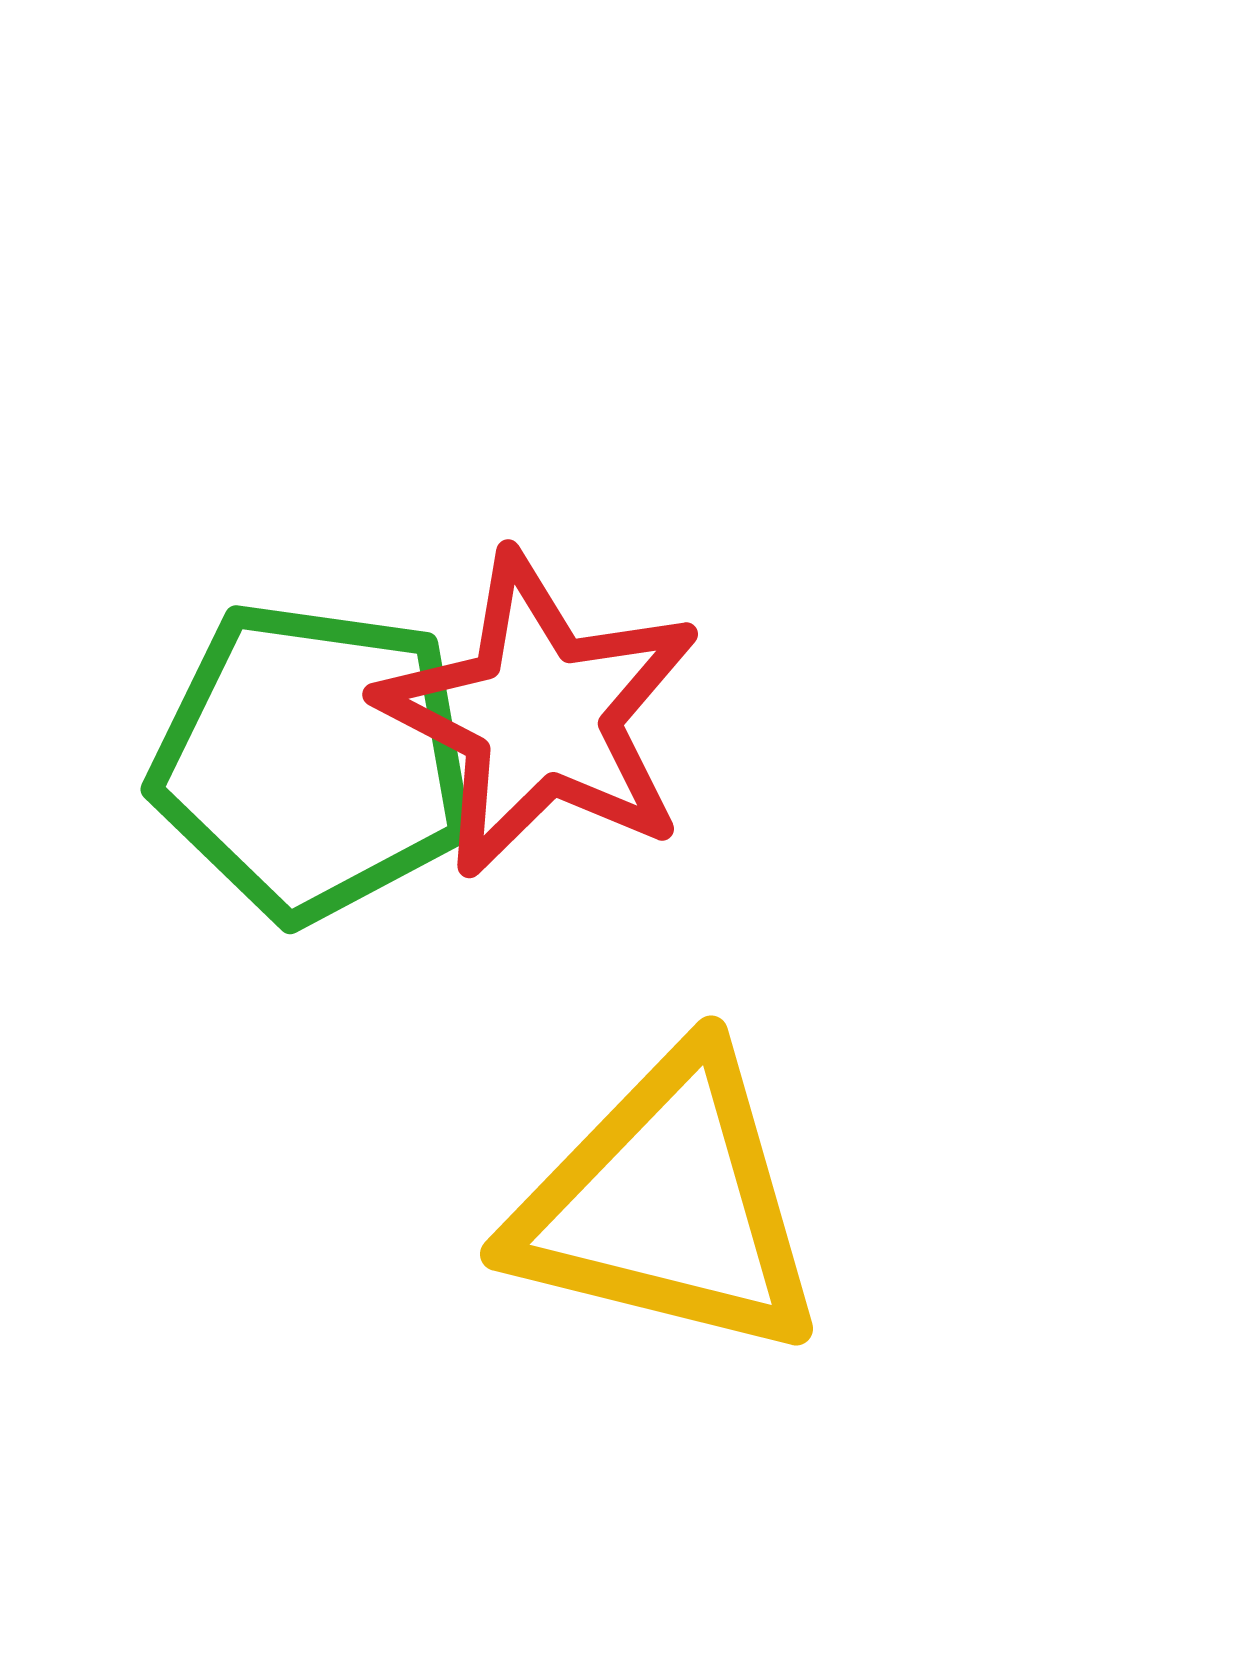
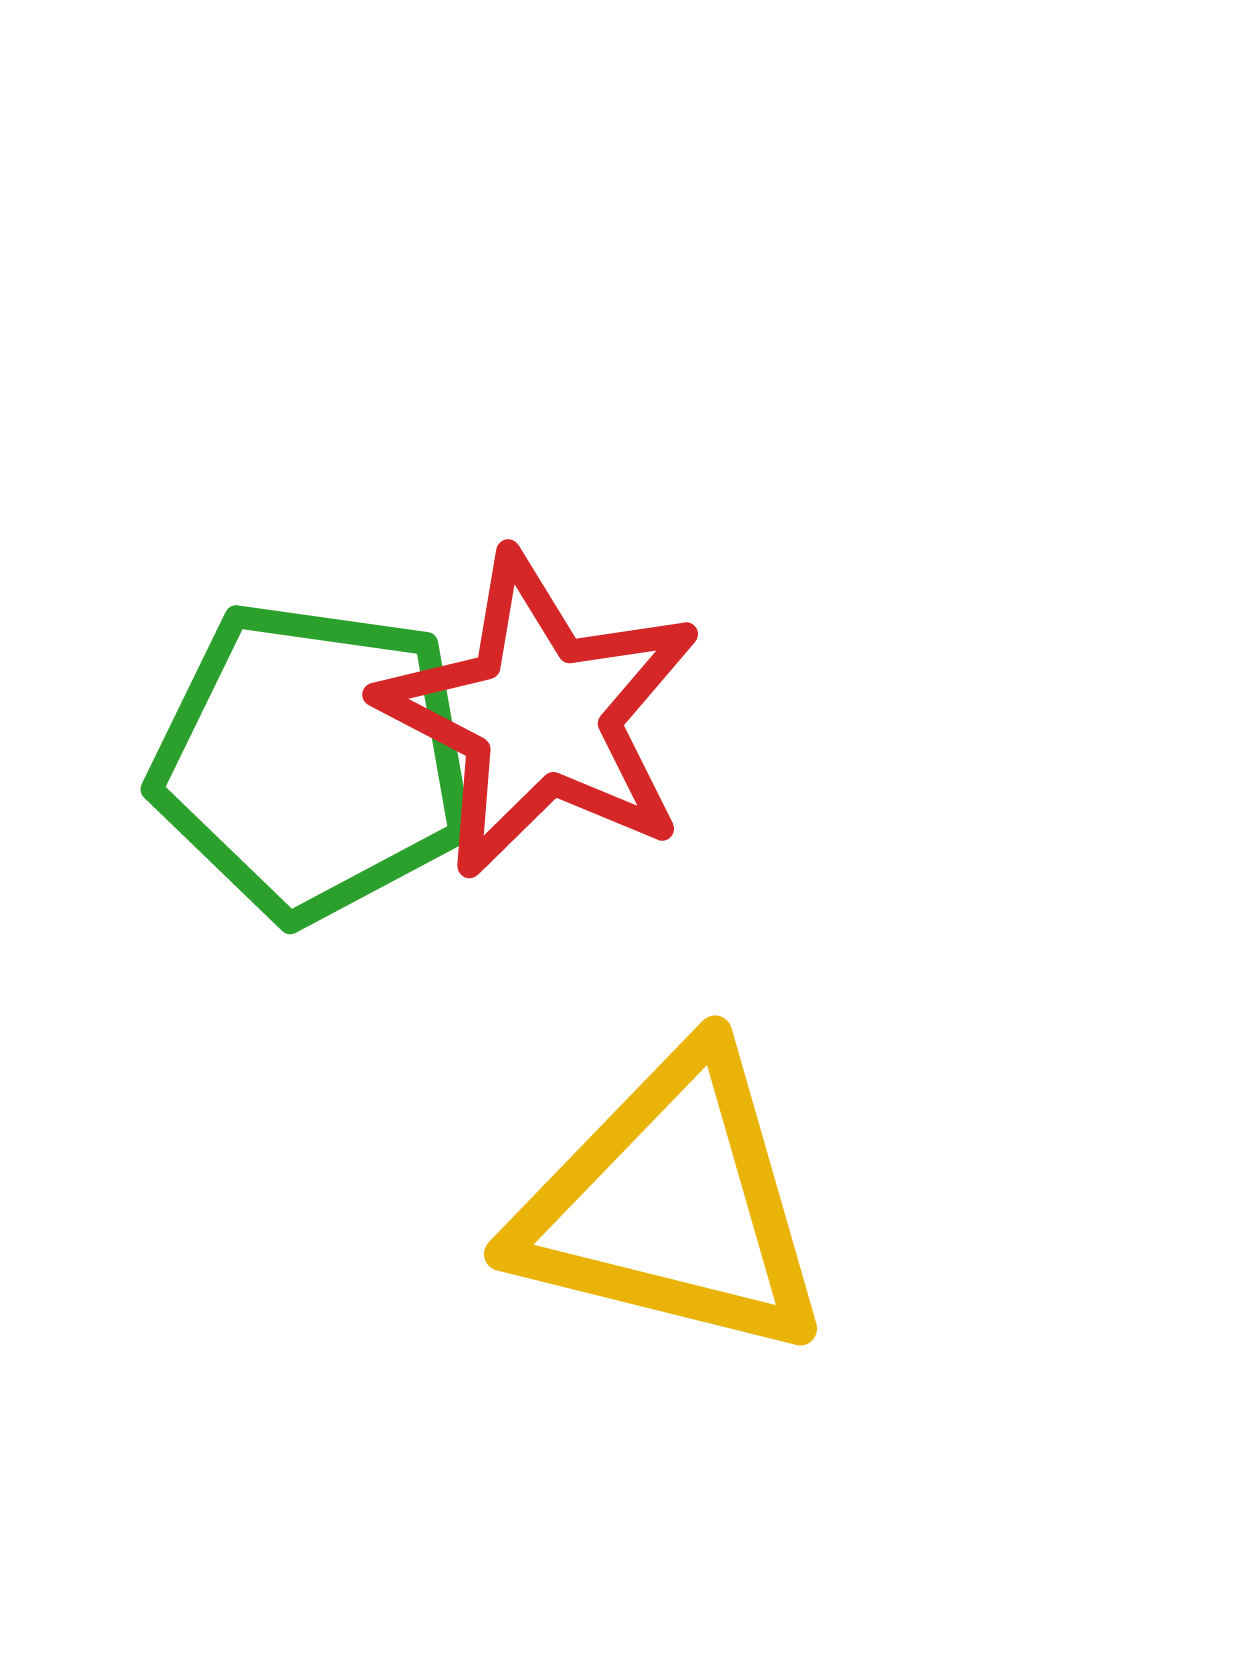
yellow triangle: moved 4 px right
